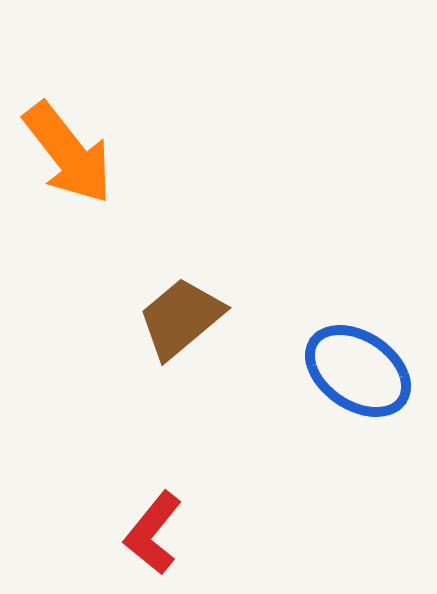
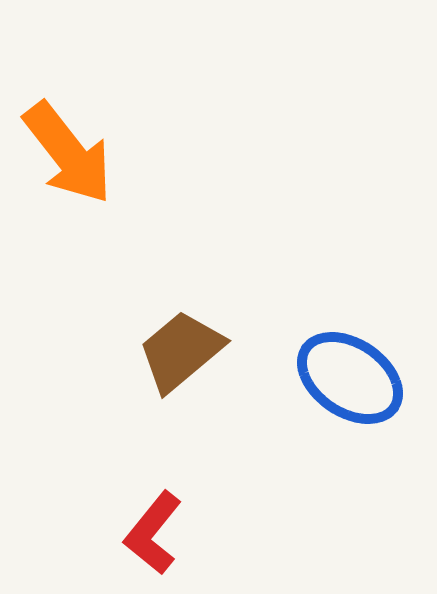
brown trapezoid: moved 33 px down
blue ellipse: moved 8 px left, 7 px down
